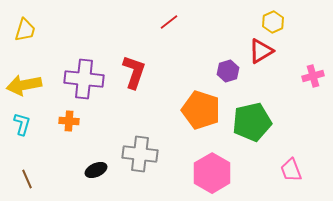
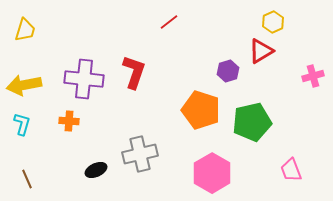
gray cross: rotated 20 degrees counterclockwise
